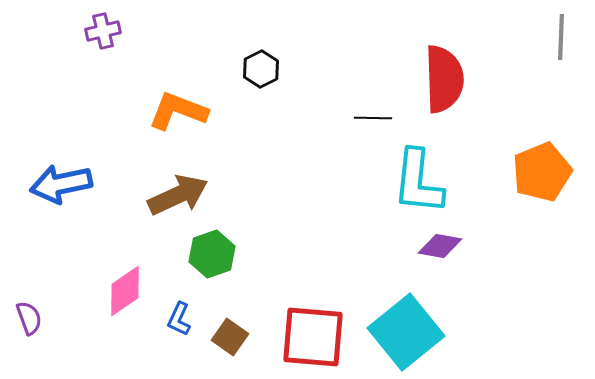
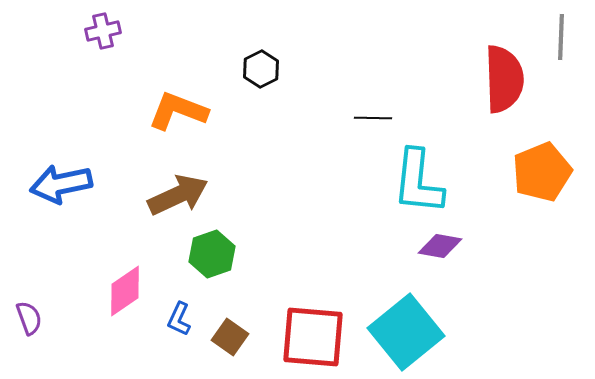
red semicircle: moved 60 px right
